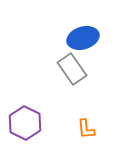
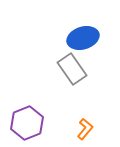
purple hexagon: moved 2 px right; rotated 12 degrees clockwise
orange L-shape: moved 1 px left; rotated 135 degrees counterclockwise
